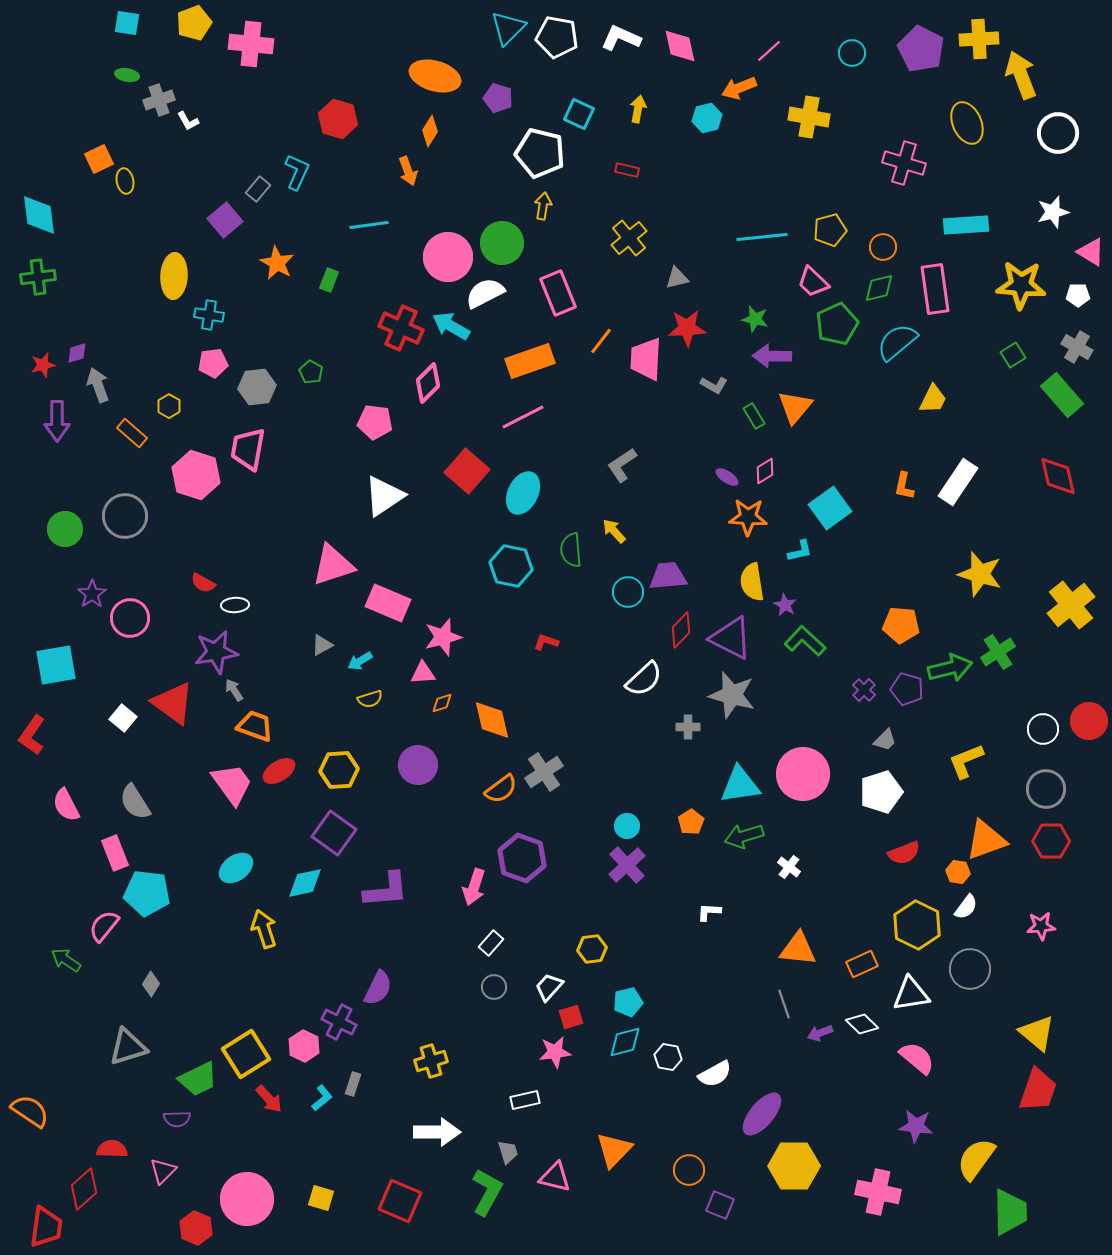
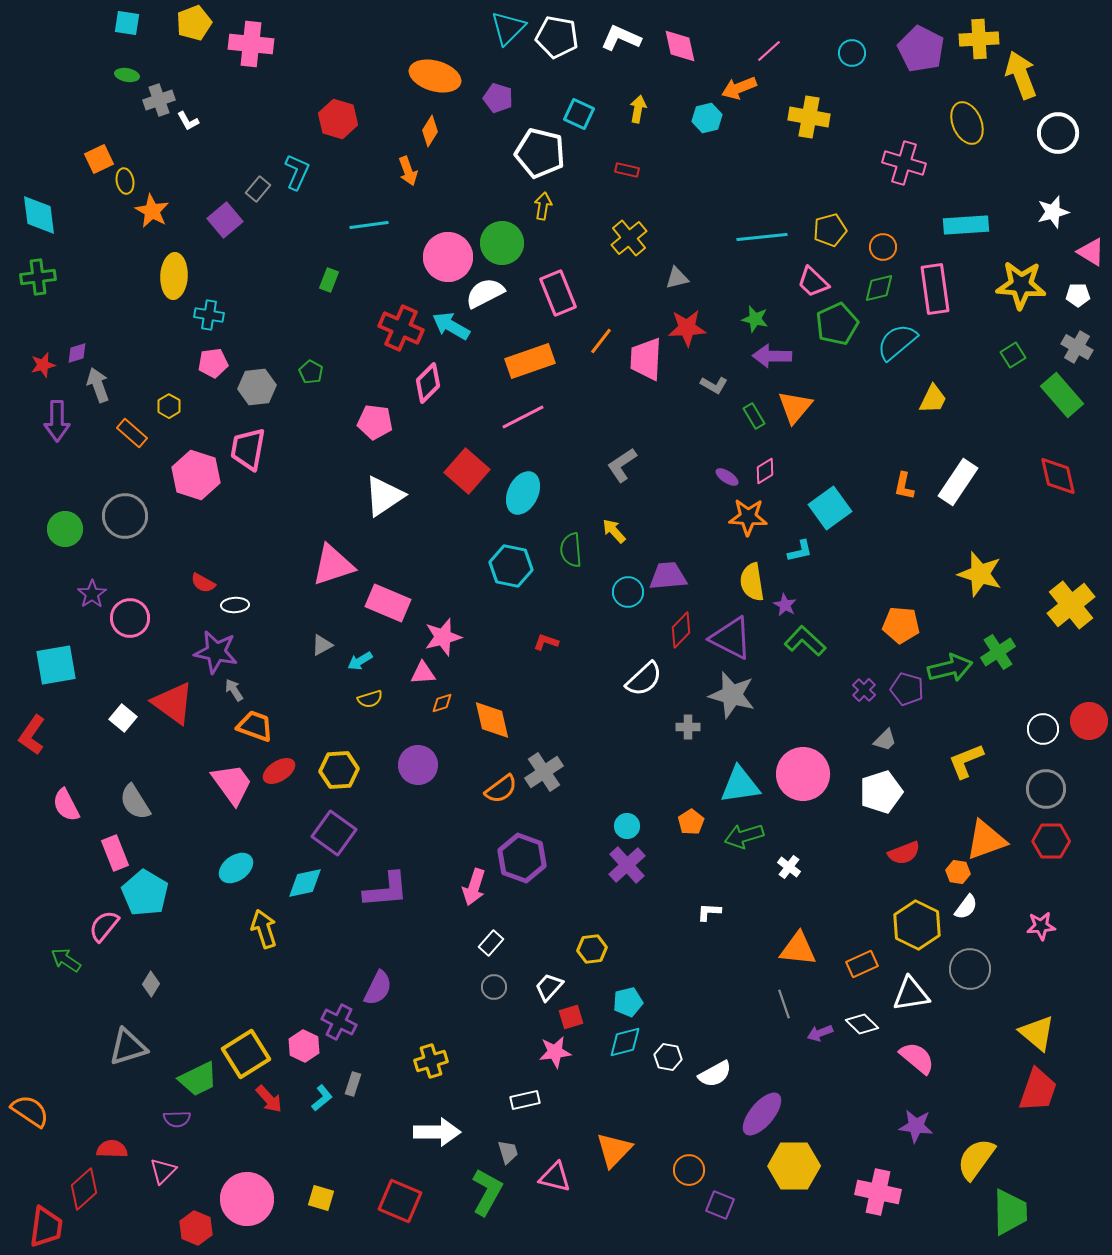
orange star at (277, 263): moved 125 px left, 52 px up
purple star at (216, 652): rotated 21 degrees clockwise
cyan pentagon at (147, 893): moved 2 px left; rotated 24 degrees clockwise
